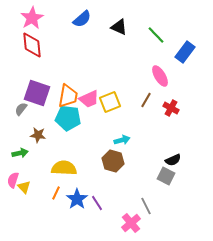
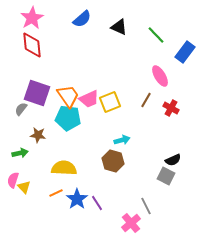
orange trapezoid: rotated 45 degrees counterclockwise
orange line: rotated 40 degrees clockwise
